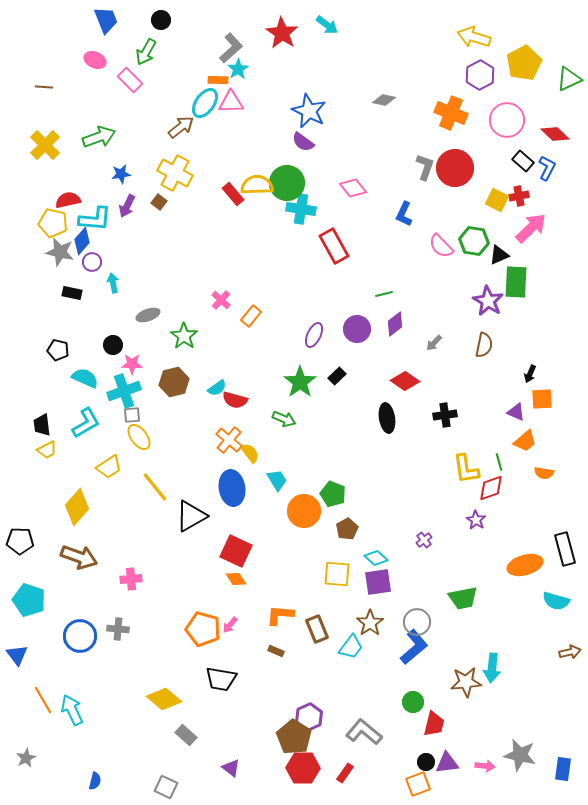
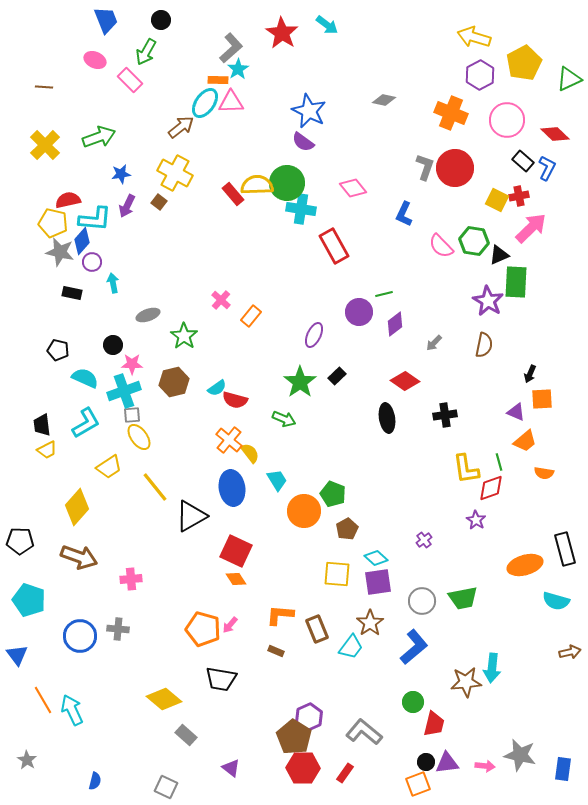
purple circle at (357, 329): moved 2 px right, 17 px up
gray circle at (417, 622): moved 5 px right, 21 px up
gray star at (26, 758): moved 1 px right, 2 px down; rotated 12 degrees counterclockwise
